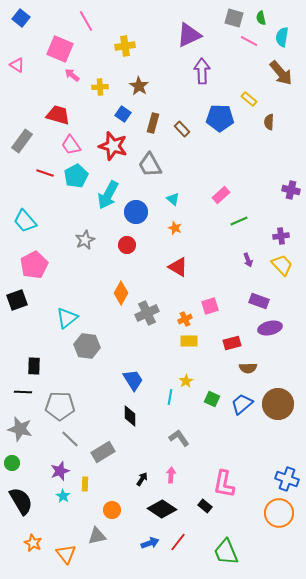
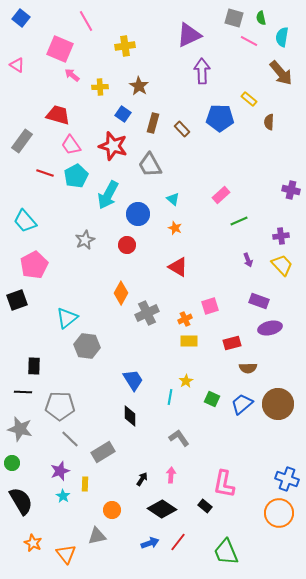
blue circle at (136, 212): moved 2 px right, 2 px down
